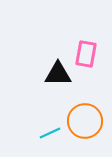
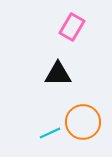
pink rectangle: moved 14 px left, 27 px up; rotated 20 degrees clockwise
orange circle: moved 2 px left, 1 px down
